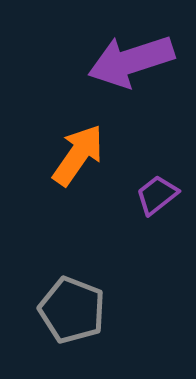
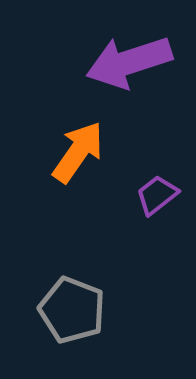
purple arrow: moved 2 px left, 1 px down
orange arrow: moved 3 px up
